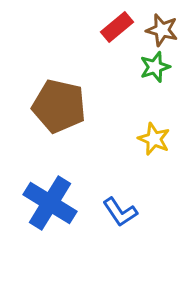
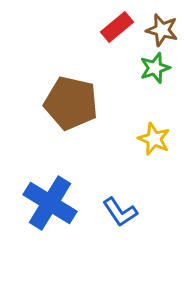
green star: moved 1 px down
brown pentagon: moved 12 px right, 3 px up
